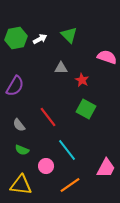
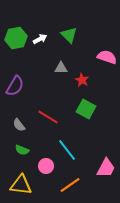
red line: rotated 20 degrees counterclockwise
